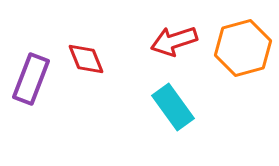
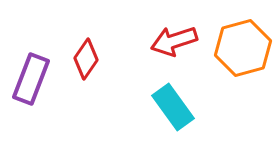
red diamond: rotated 57 degrees clockwise
